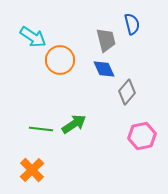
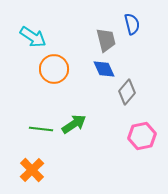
orange circle: moved 6 px left, 9 px down
